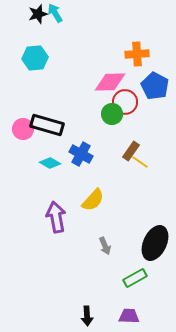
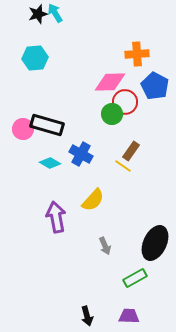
yellow line: moved 17 px left, 4 px down
black arrow: rotated 12 degrees counterclockwise
